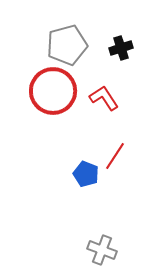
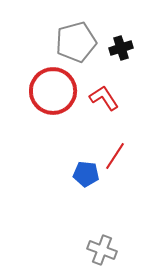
gray pentagon: moved 9 px right, 3 px up
blue pentagon: rotated 15 degrees counterclockwise
